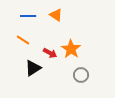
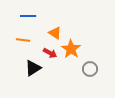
orange triangle: moved 1 px left, 18 px down
orange line: rotated 24 degrees counterclockwise
gray circle: moved 9 px right, 6 px up
